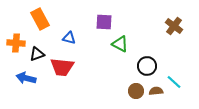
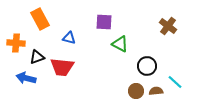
brown cross: moved 6 px left
black triangle: moved 3 px down
cyan line: moved 1 px right
